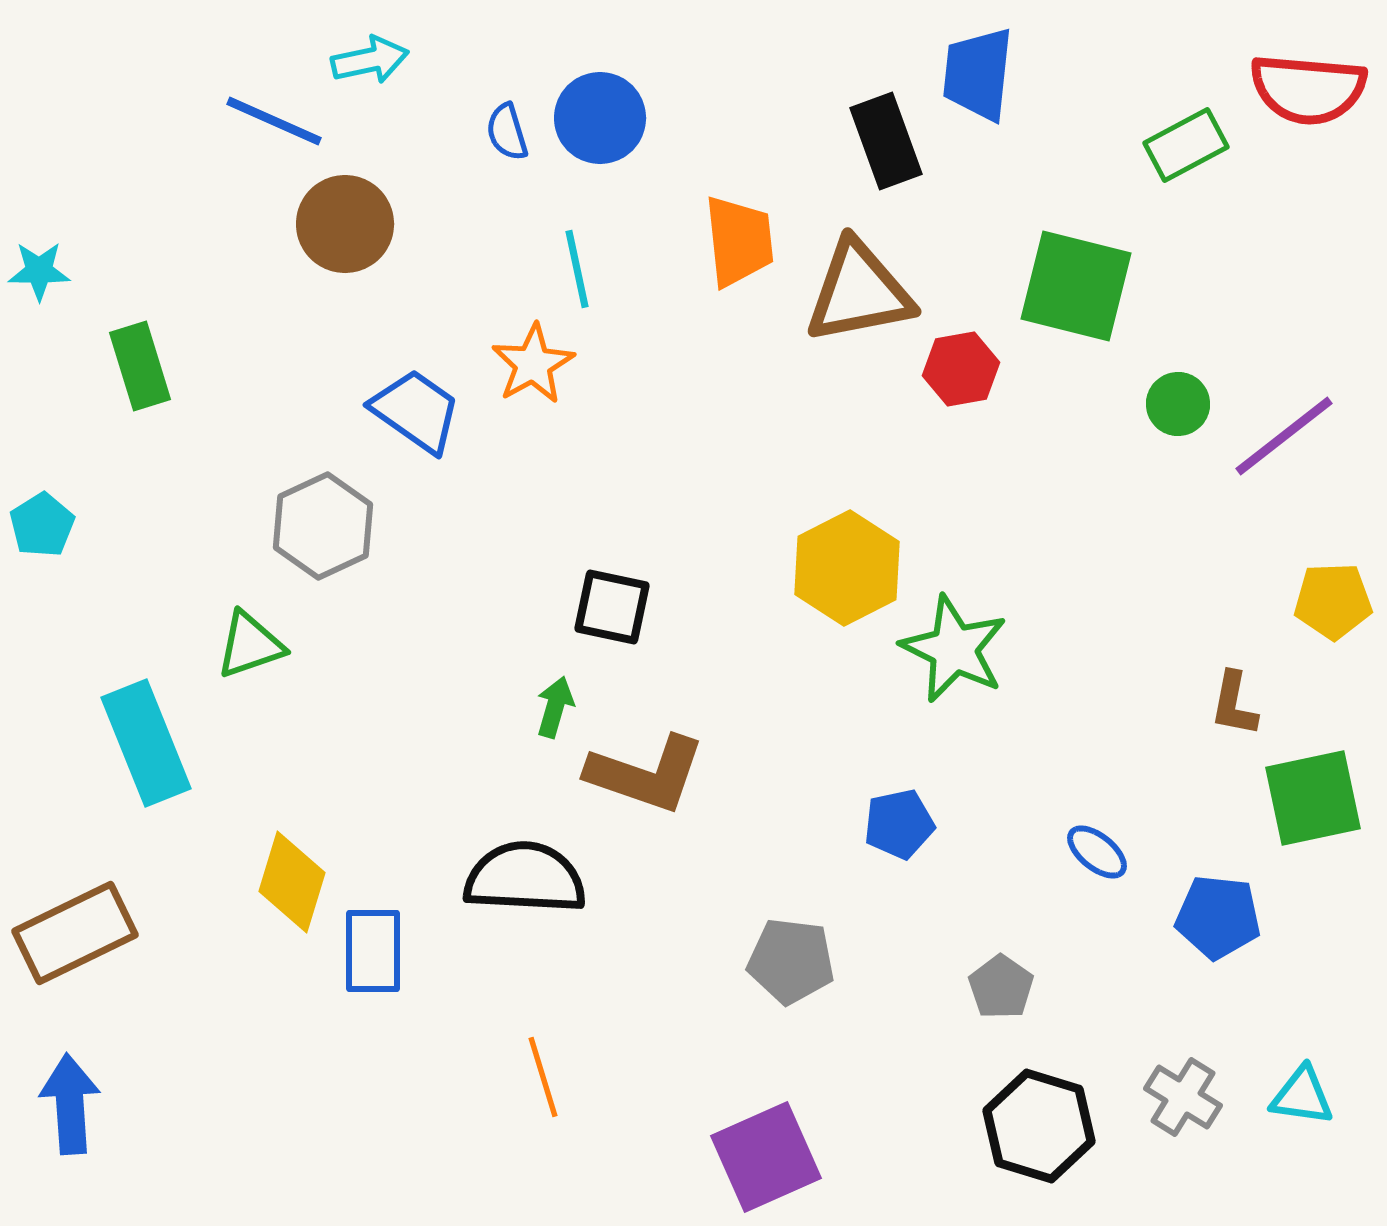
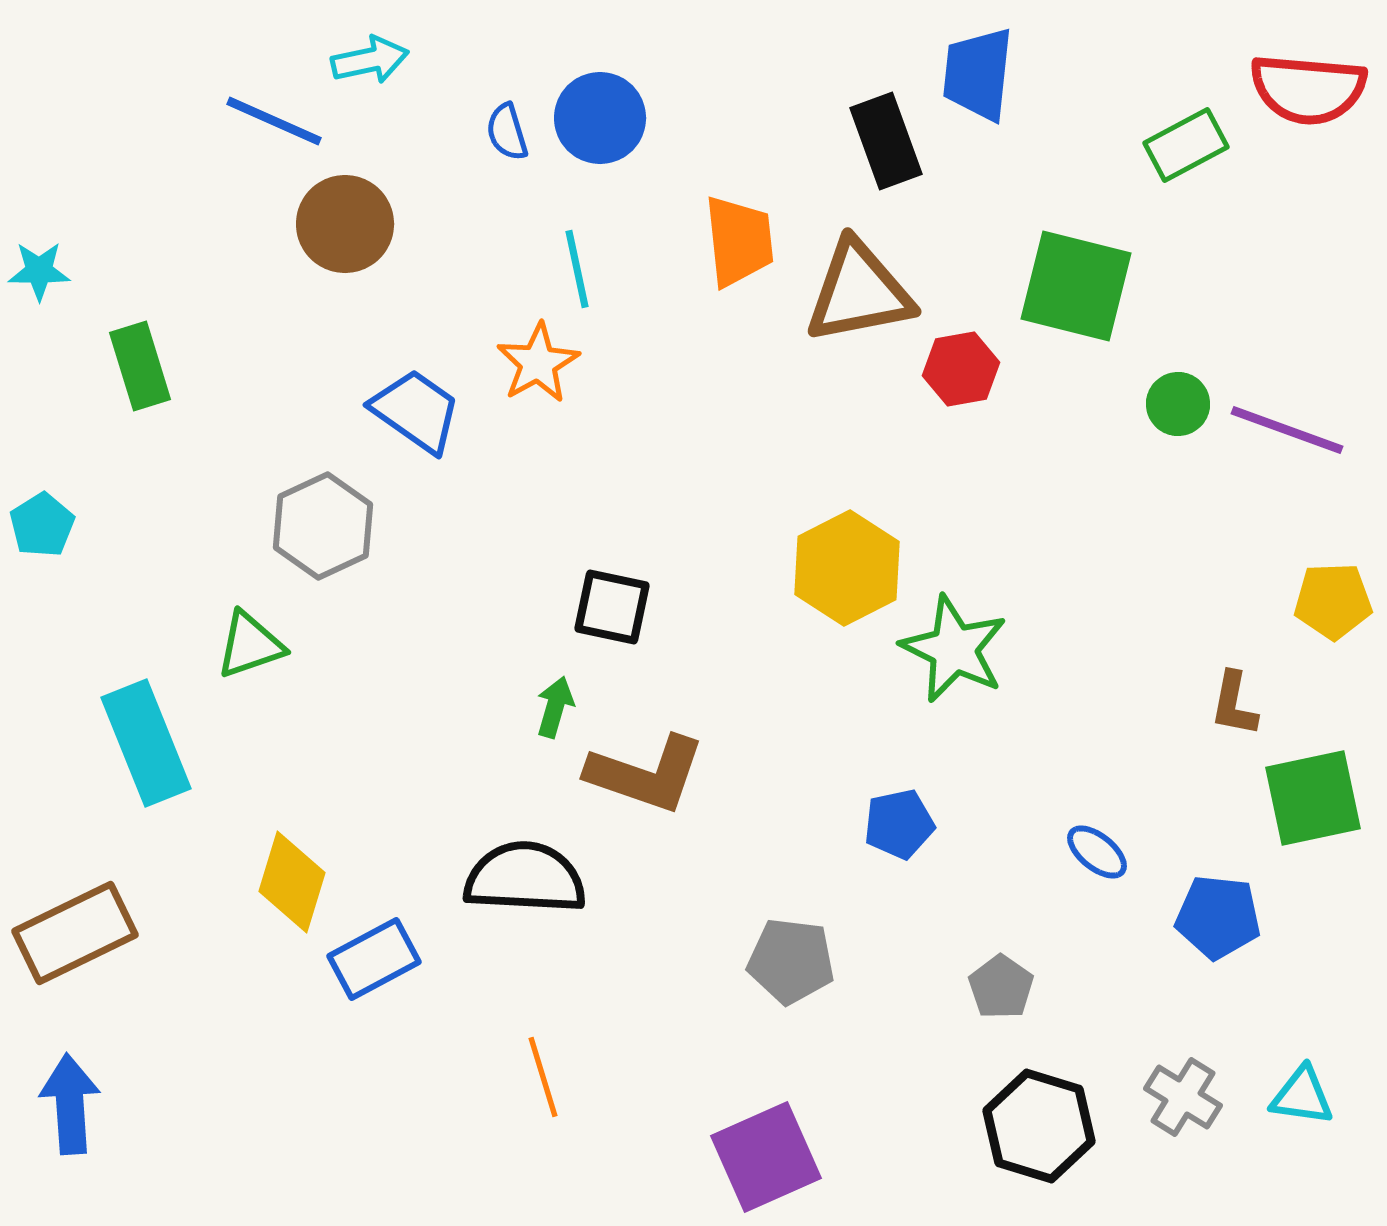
orange star at (533, 364): moved 5 px right, 1 px up
purple line at (1284, 436): moved 3 px right, 6 px up; rotated 58 degrees clockwise
blue rectangle at (373, 951): moved 1 px right, 8 px down; rotated 62 degrees clockwise
